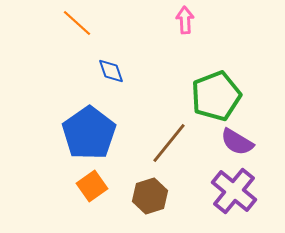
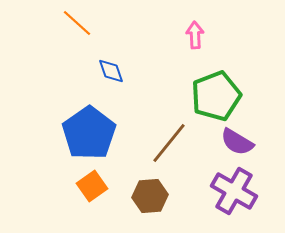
pink arrow: moved 10 px right, 15 px down
purple cross: rotated 9 degrees counterclockwise
brown hexagon: rotated 12 degrees clockwise
